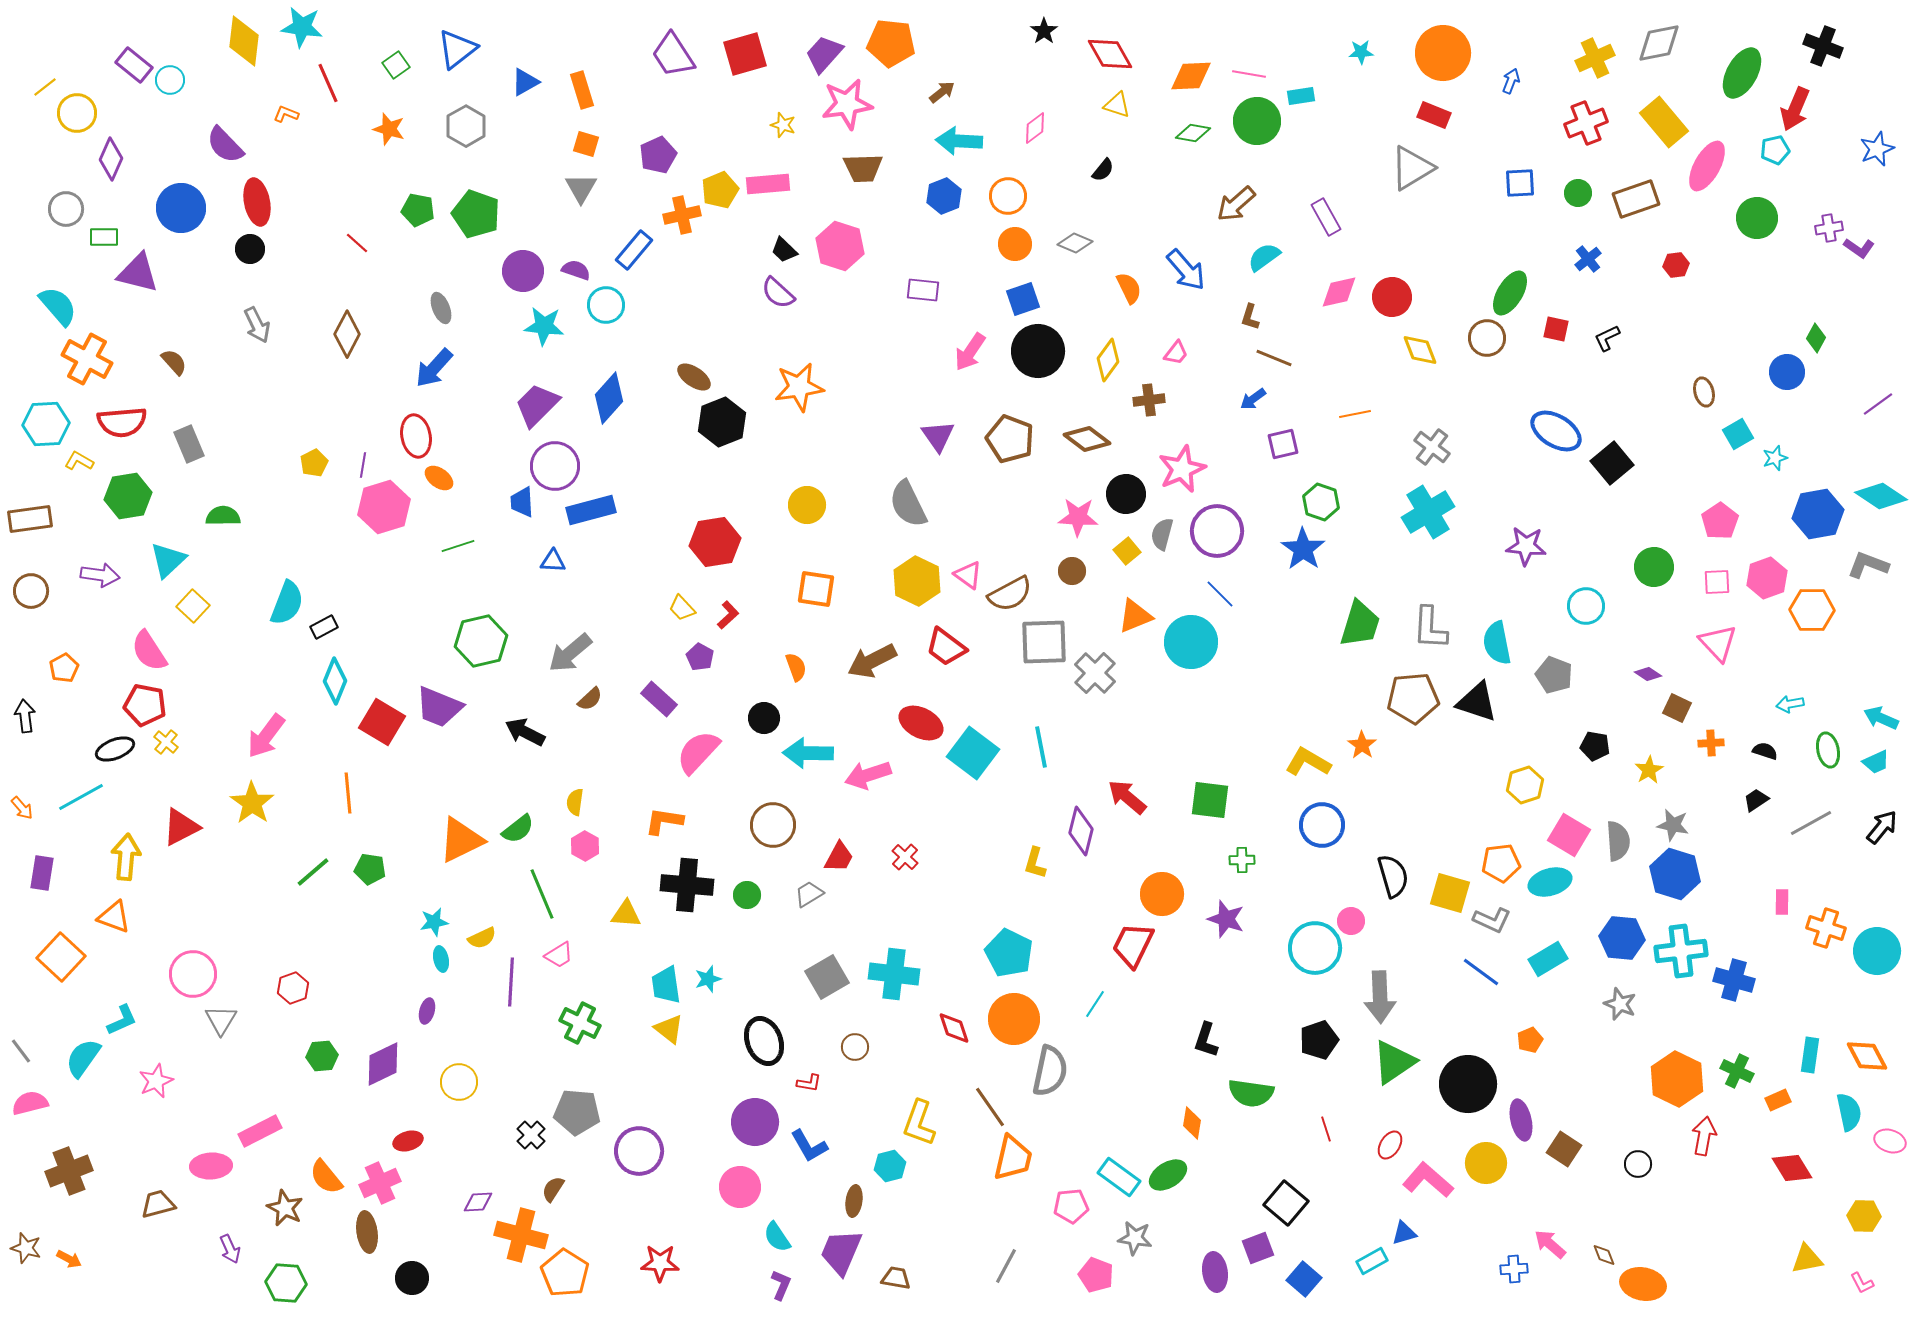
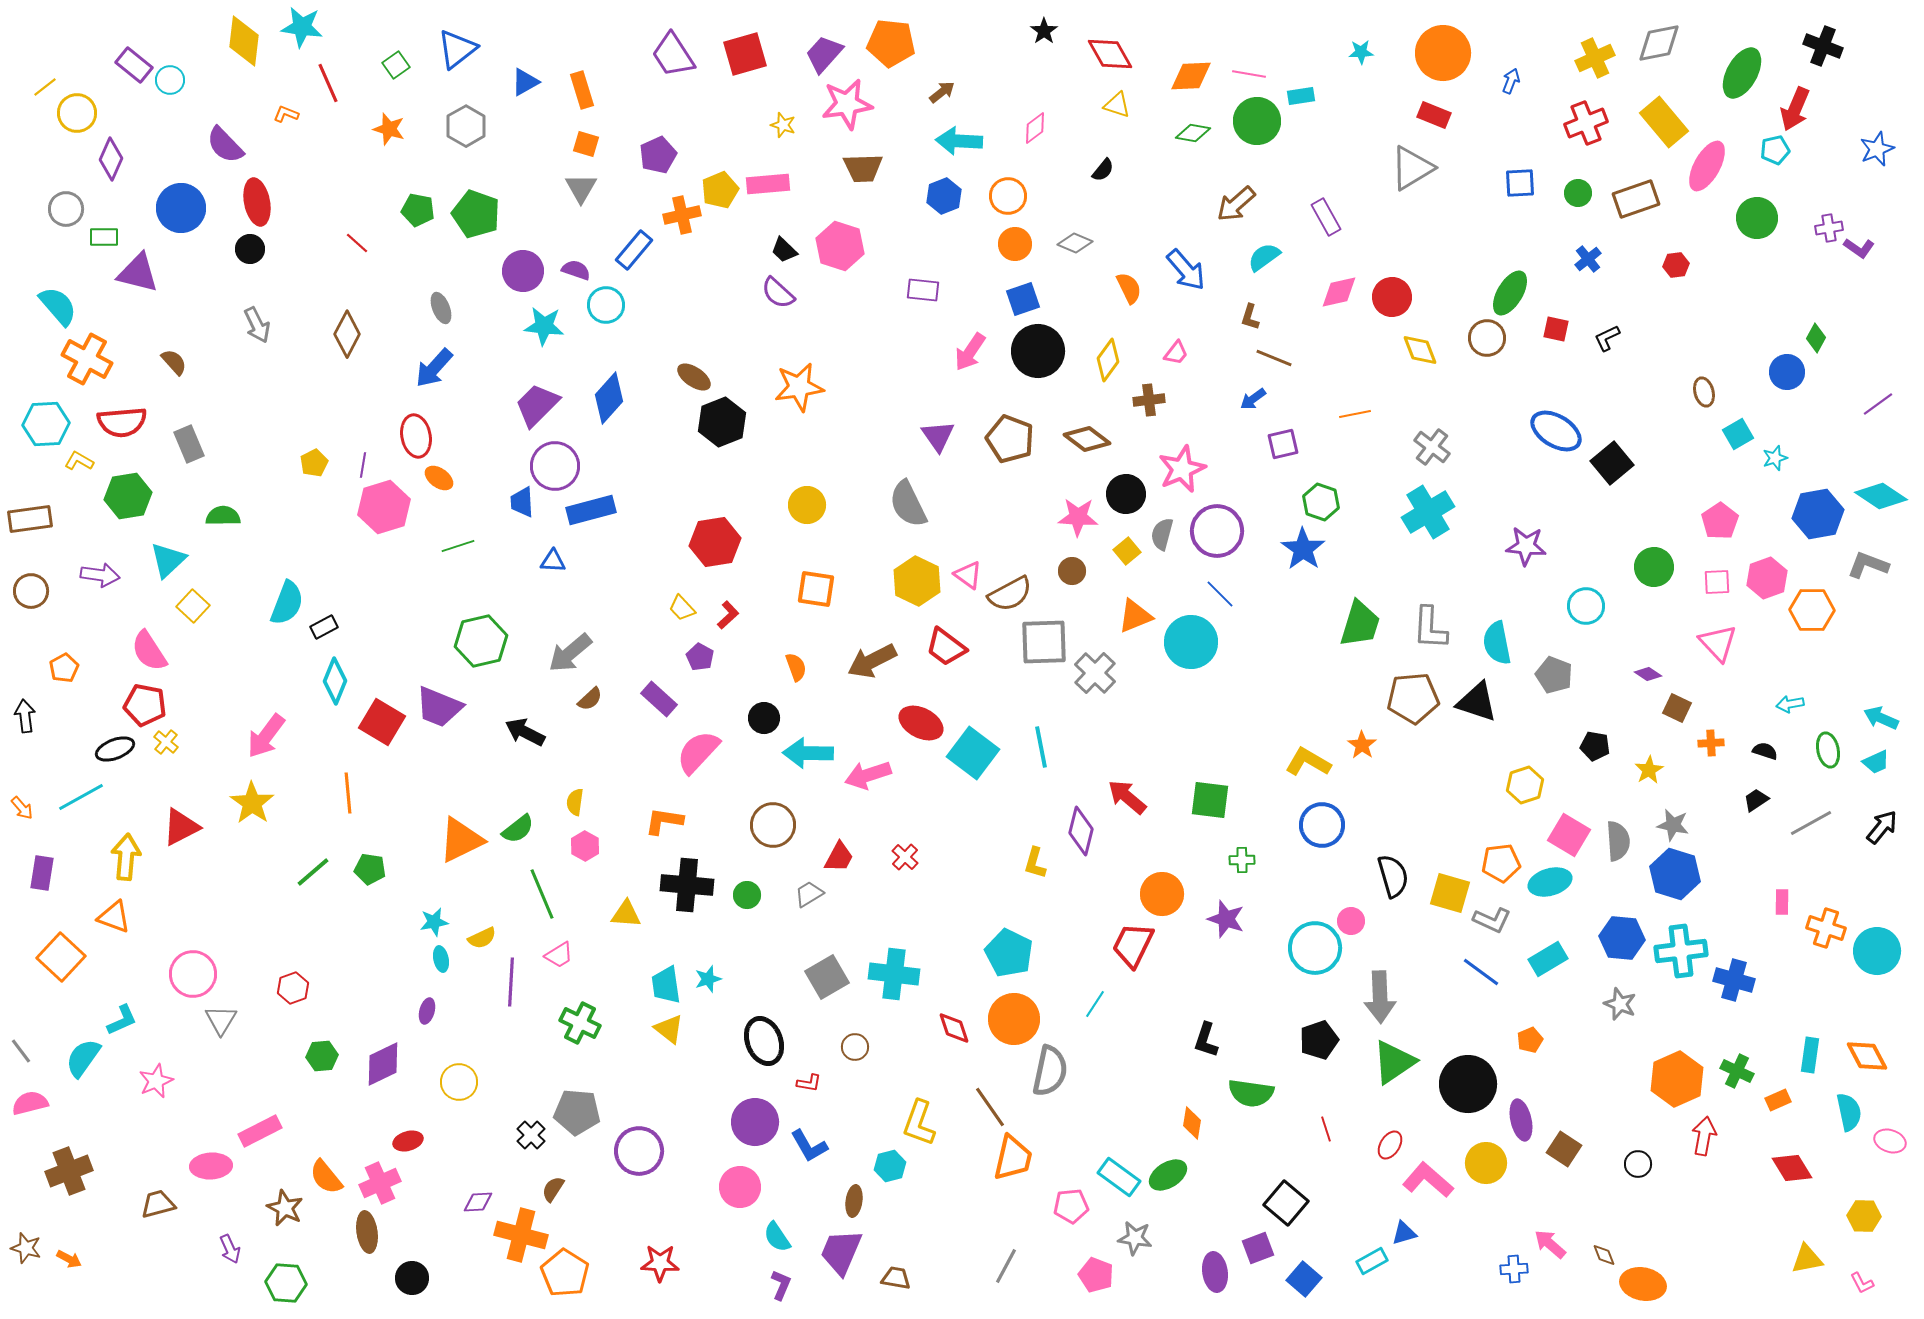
orange hexagon at (1677, 1079): rotated 10 degrees clockwise
